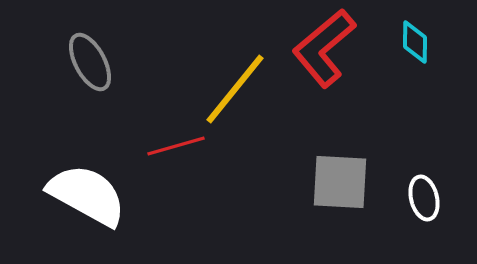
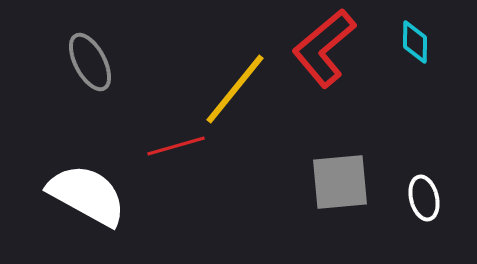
gray square: rotated 8 degrees counterclockwise
